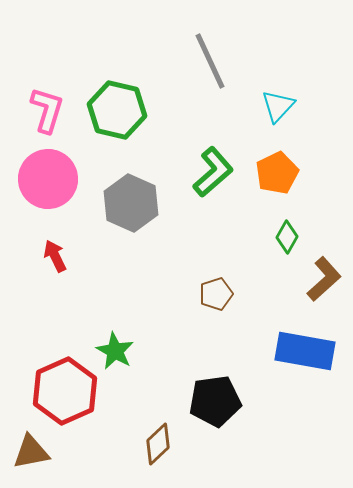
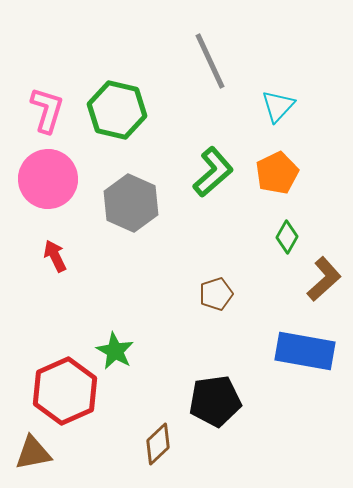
brown triangle: moved 2 px right, 1 px down
